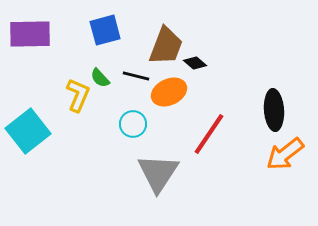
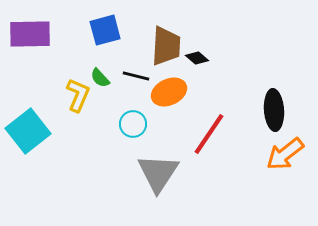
brown trapezoid: rotated 18 degrees counterclockwise
black diamond: moved 2 px right, 5 px up
